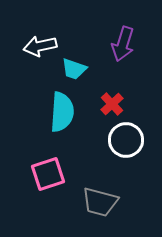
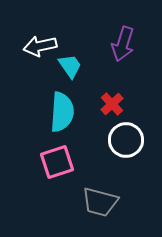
cyan trapezoid: moved 4 px left, 3 px up; rotated 144 degrees counterclockwise
pink square: moved 9 px right, 12 px up
